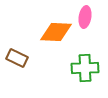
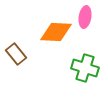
brown rectangle: moved 1 px left, 4 px up; rotated 25 degrees clockwise
green cross: rotated 20 degrees clockwise
